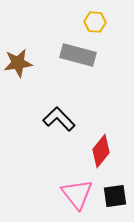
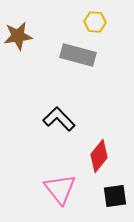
brown star: moved 27 px up
red diamond: moved 2 px left, 5 px down
pink triangle: moved 17 px left, 5 px up
